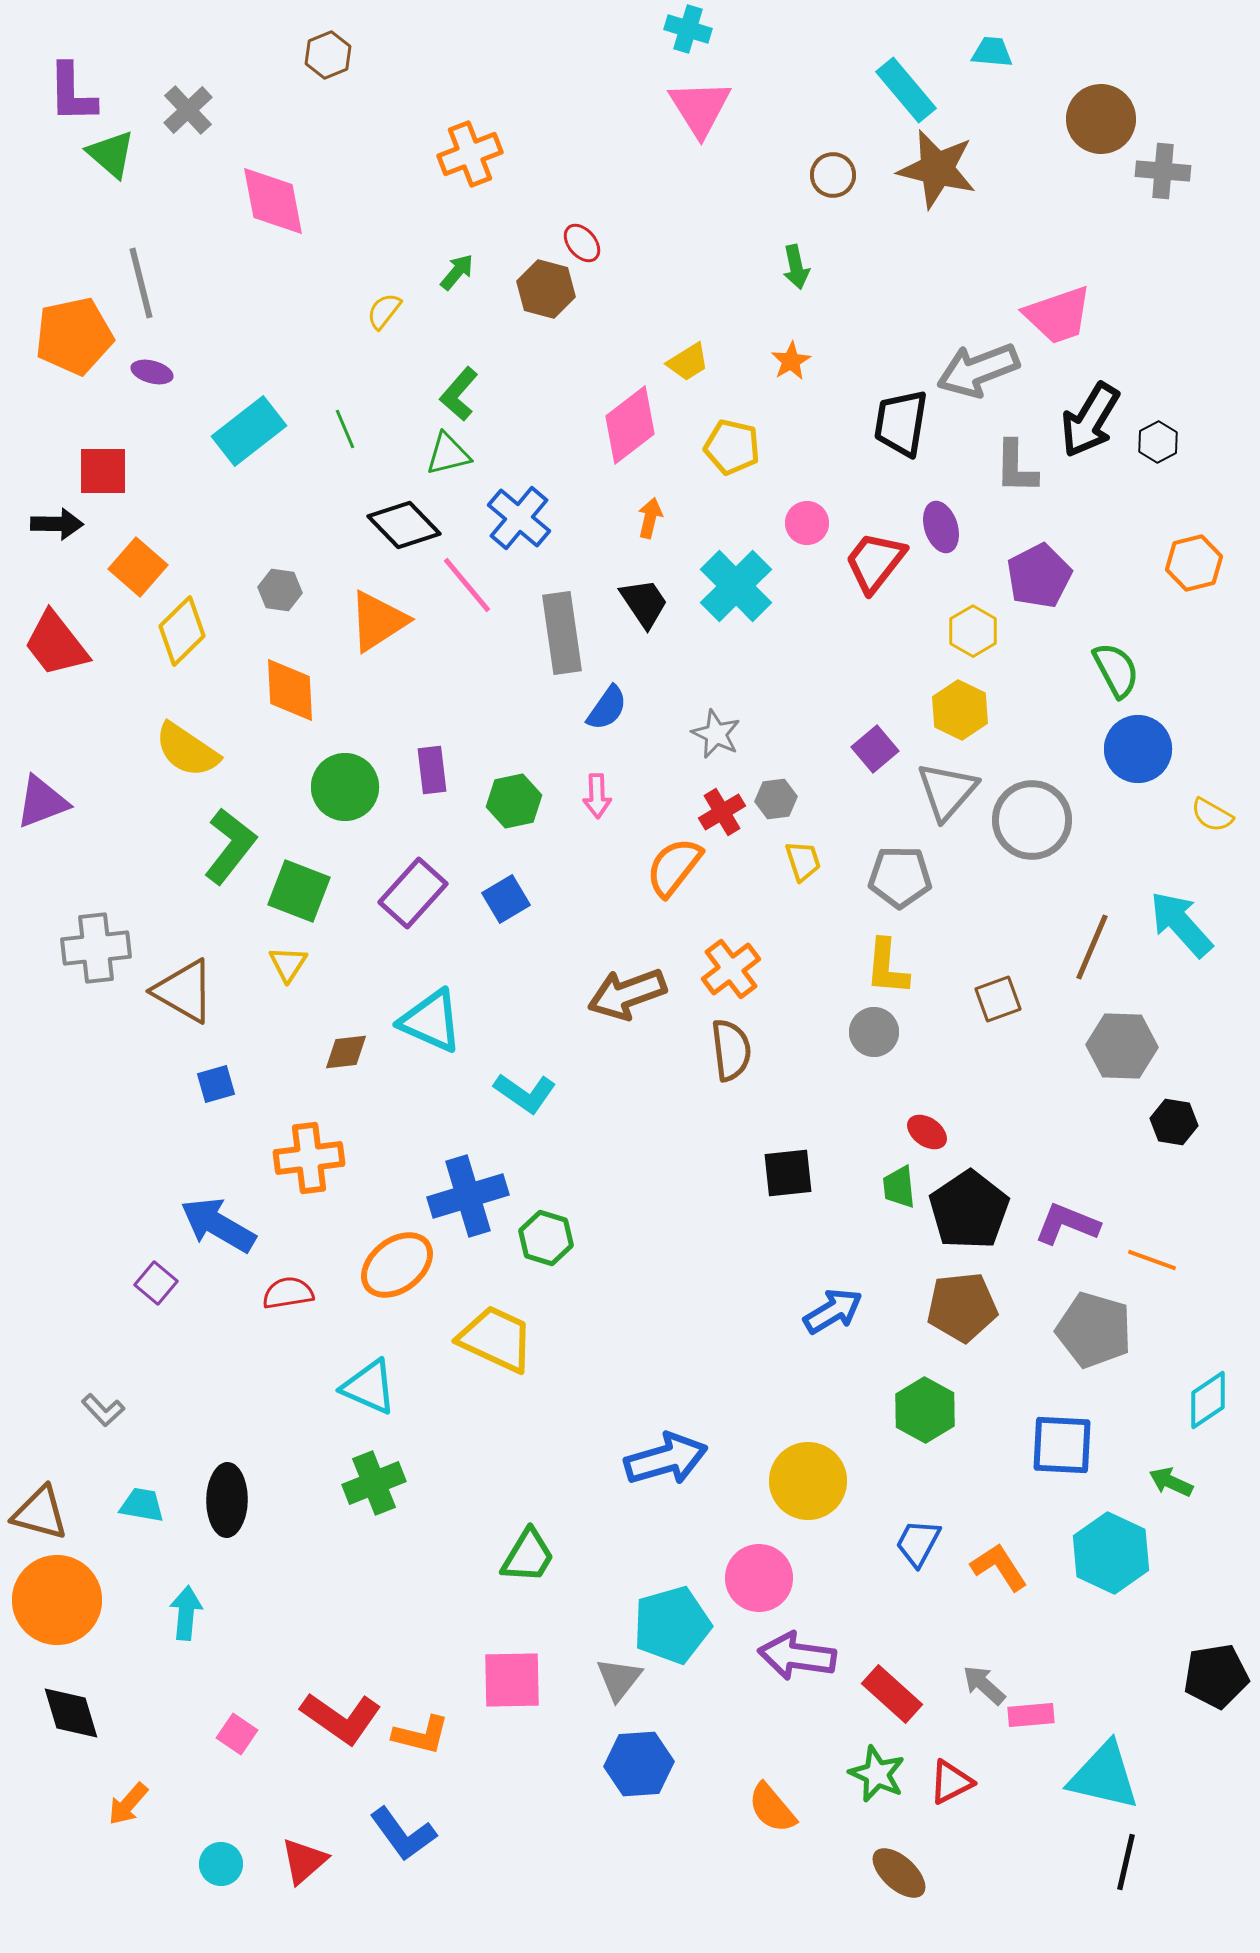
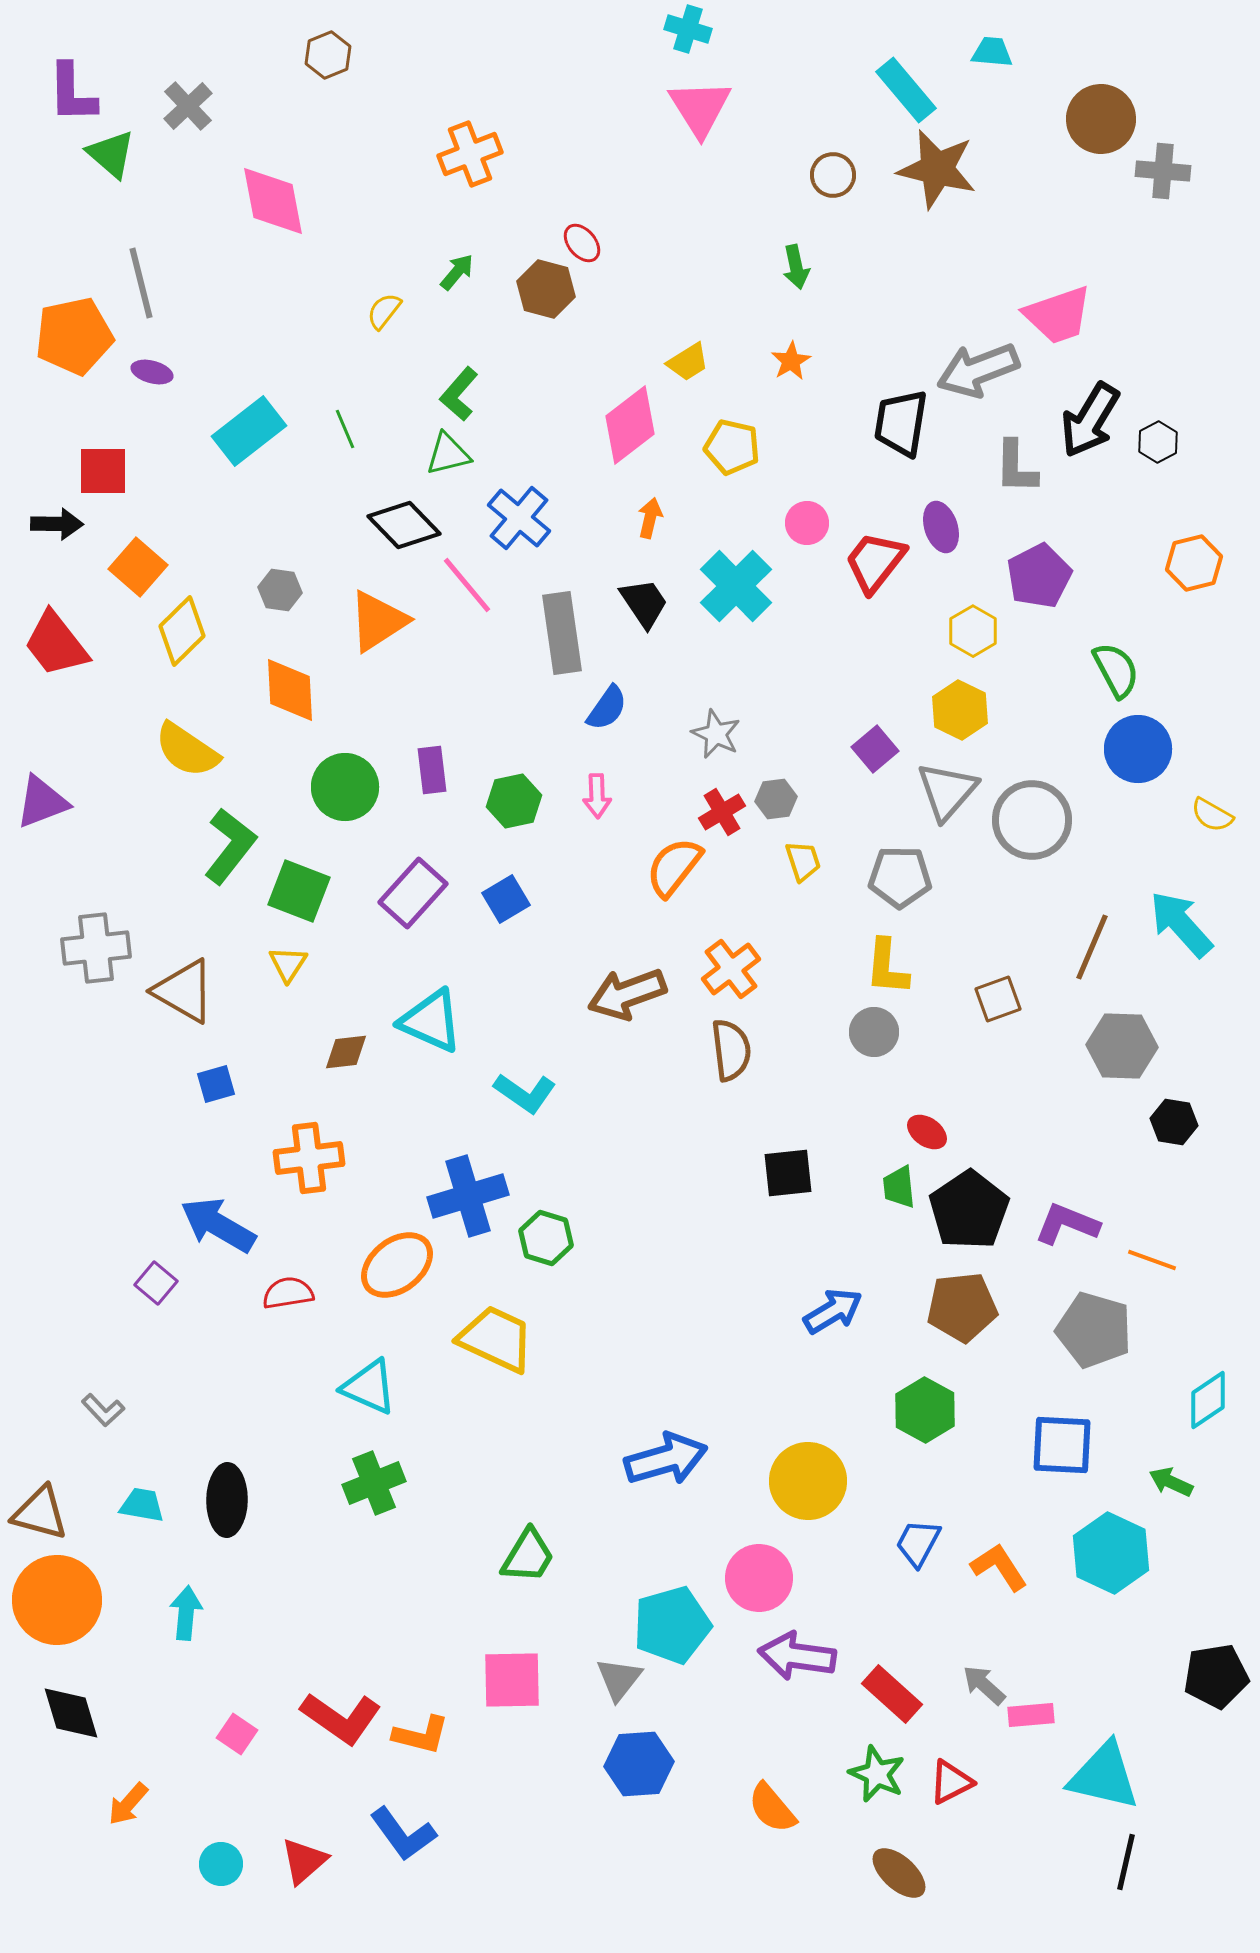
gray cross at (188, 110): moved 4 px up
